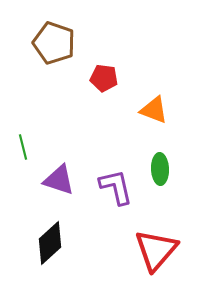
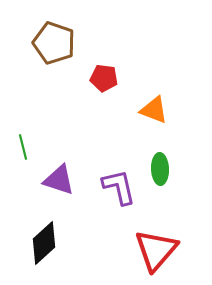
purple L-shape: moved 3 px right
black diamond: moved 6 px left
